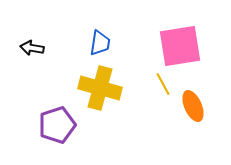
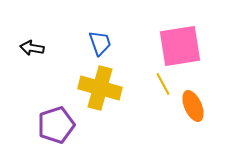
blue trapezoid: rotated 28 degrees counterclockwise
purple pentagon: moved 1 px left
